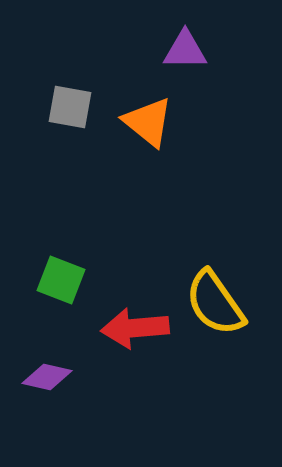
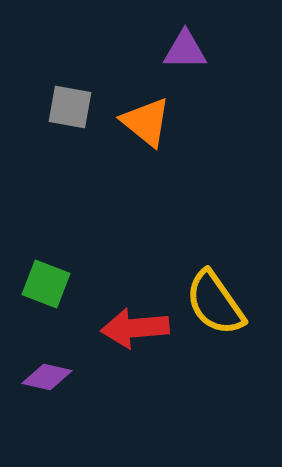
orange triangle: moved 2 px left
green square: moved 15 px left, 4 px down
